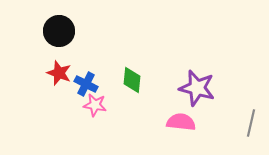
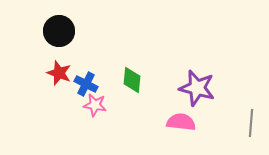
gray line: rotated 8 degrees counterclockwise
